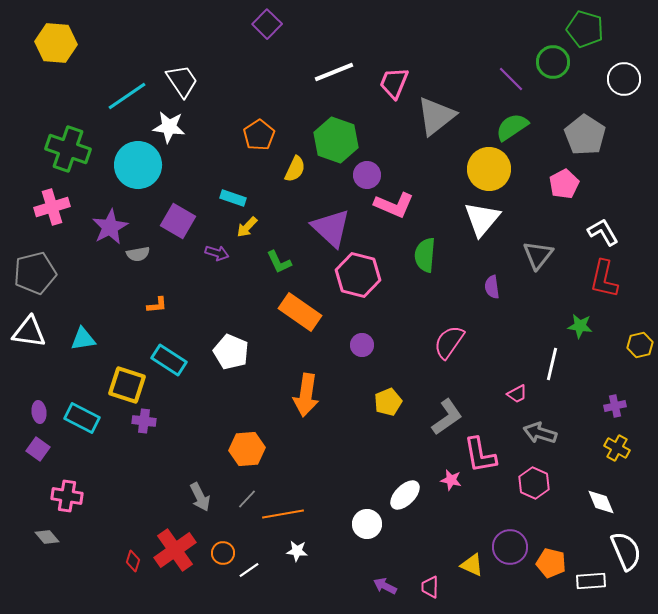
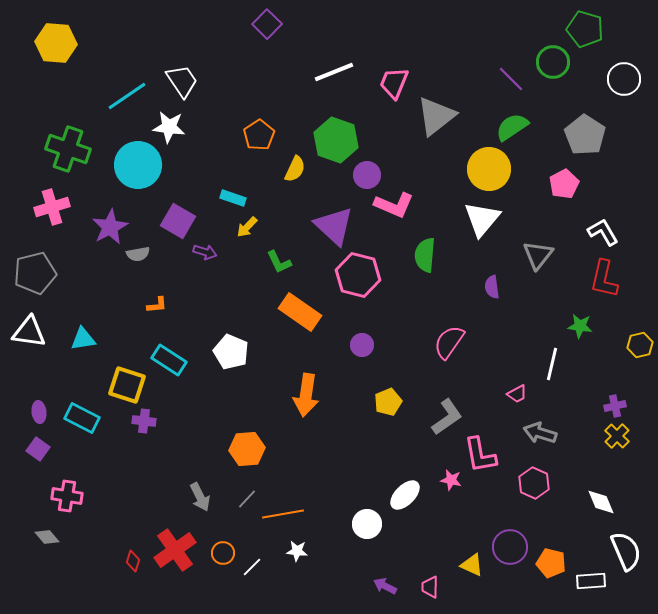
purple triangle at (331, 228): moved 3 px right, 2 px up
purple arrow at (217, 253): moved 12 px left, 1 px up
yellow cross at (617, 448): moved 12 px up; rotated 15 degrees clockwise
white line at (249, 570): moved 3 px right, 3 px up; rotated 10 degrees counterclockwise
